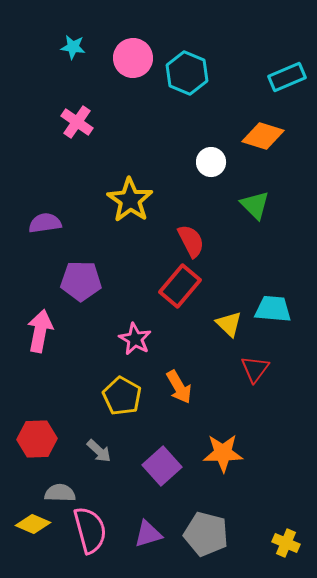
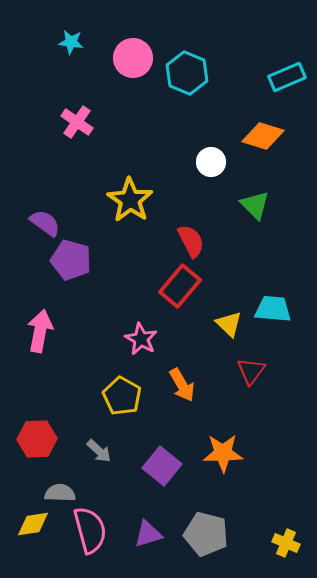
cyan star: moved 2 px left, 5 px up
purple semicircle: rotated 44 degrees clockwise
purple pentagon: moved 10 px left, 21 px up; rotated 15 degrees clockwise
pink star: moved 6 px right
red triangle: moved 4 px left, 2 px down
orange arrow: moved 3 px right, 2 px up
purple square: rotated 9 degrees counterclockwise
yellow diamond: rotated 32 degrees counterclockwise
